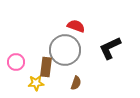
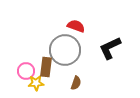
pink circle: moved 10 px right, 9 px down
